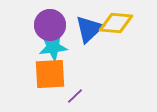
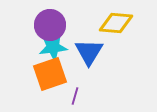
blue triangle: moved 23 px down; rotated 16 degrees counterclockwise
orange square: rotated 16 degrees counterclockwise
purple line: rotated 30 degrees counterclockwise
